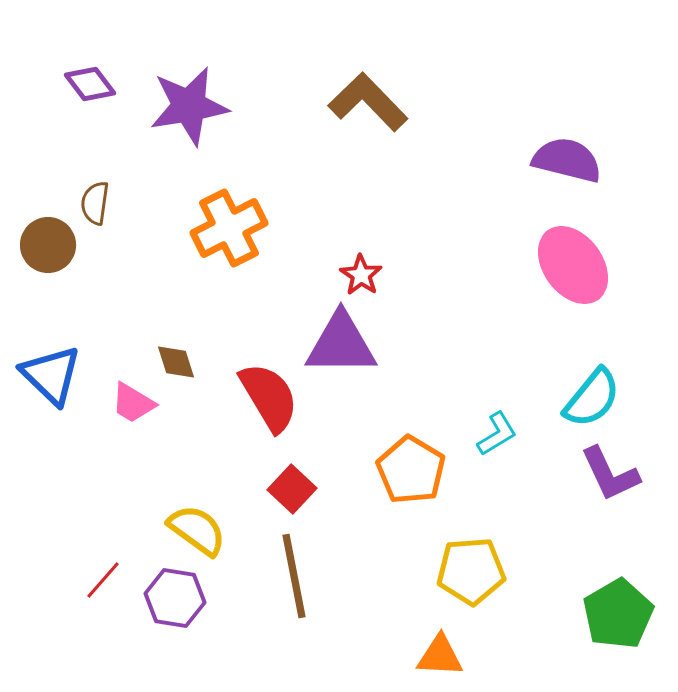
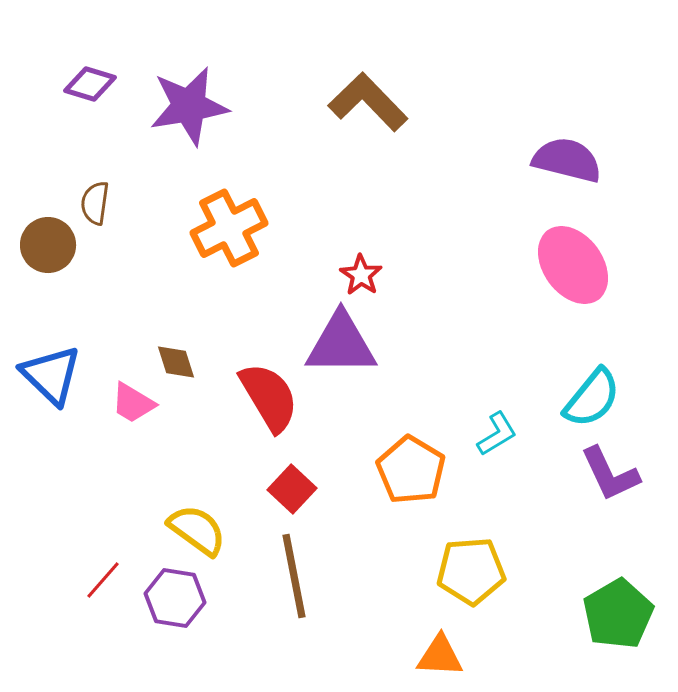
purple diamond: rotated 36 degrees counterclockwise
